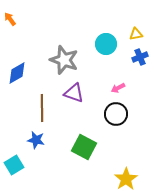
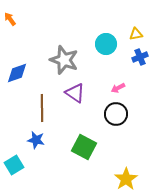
blue diamond: rotated 10 degrees clockwise
purple triangle: moved 1 px right; rotated 15 degrees clockwise
